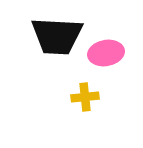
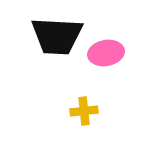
yellow cross: moved 1 px left, 14 px down
